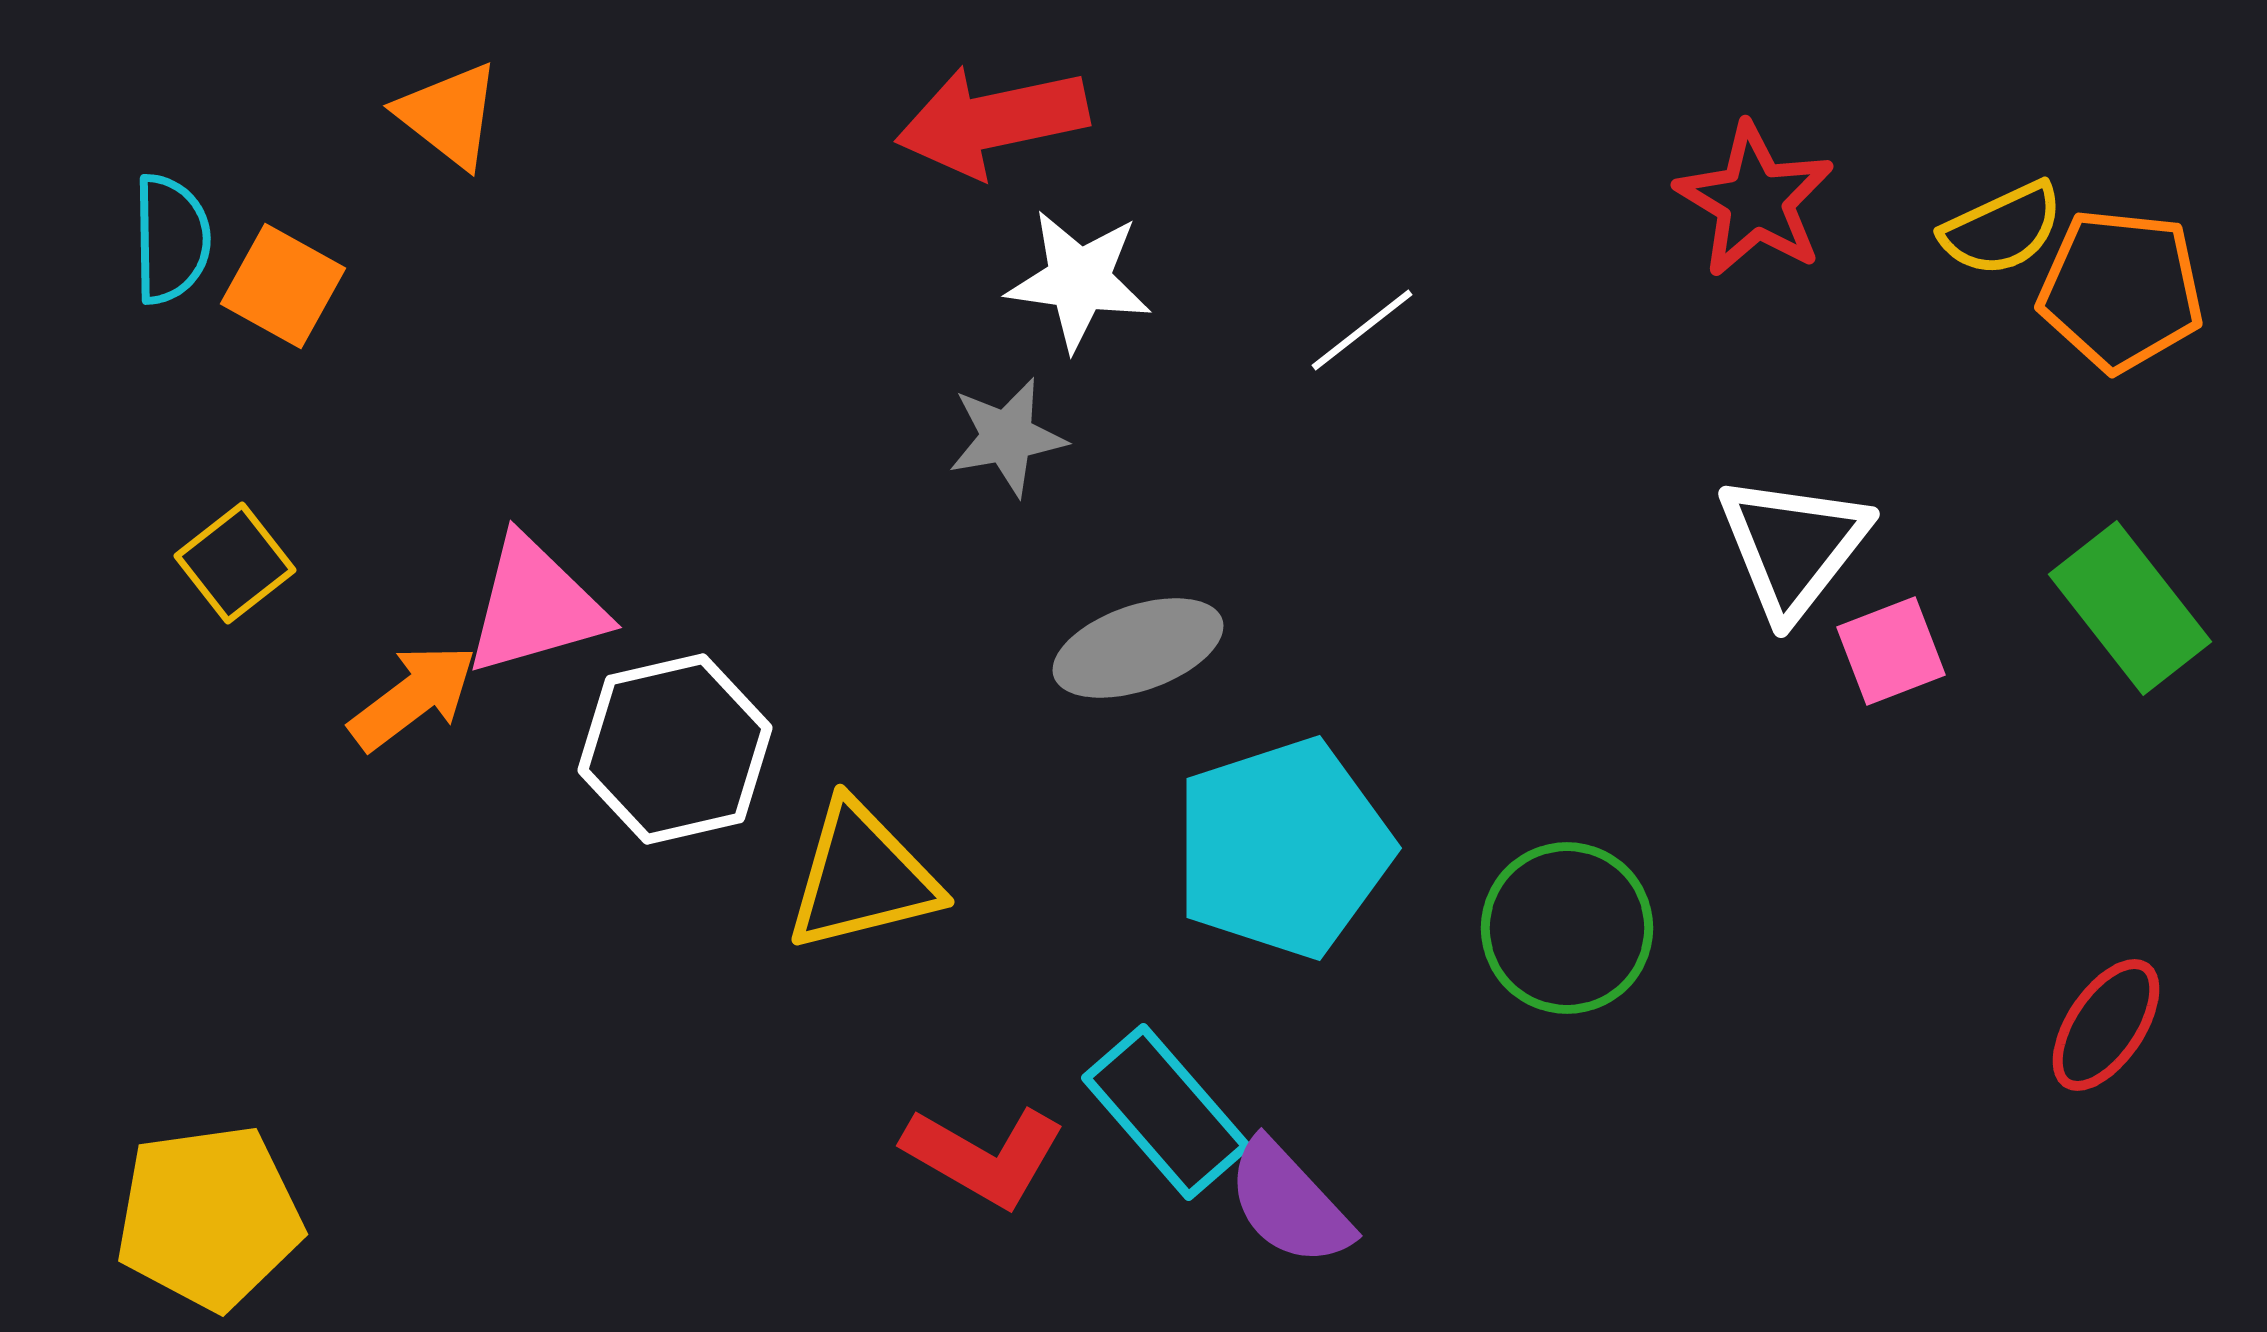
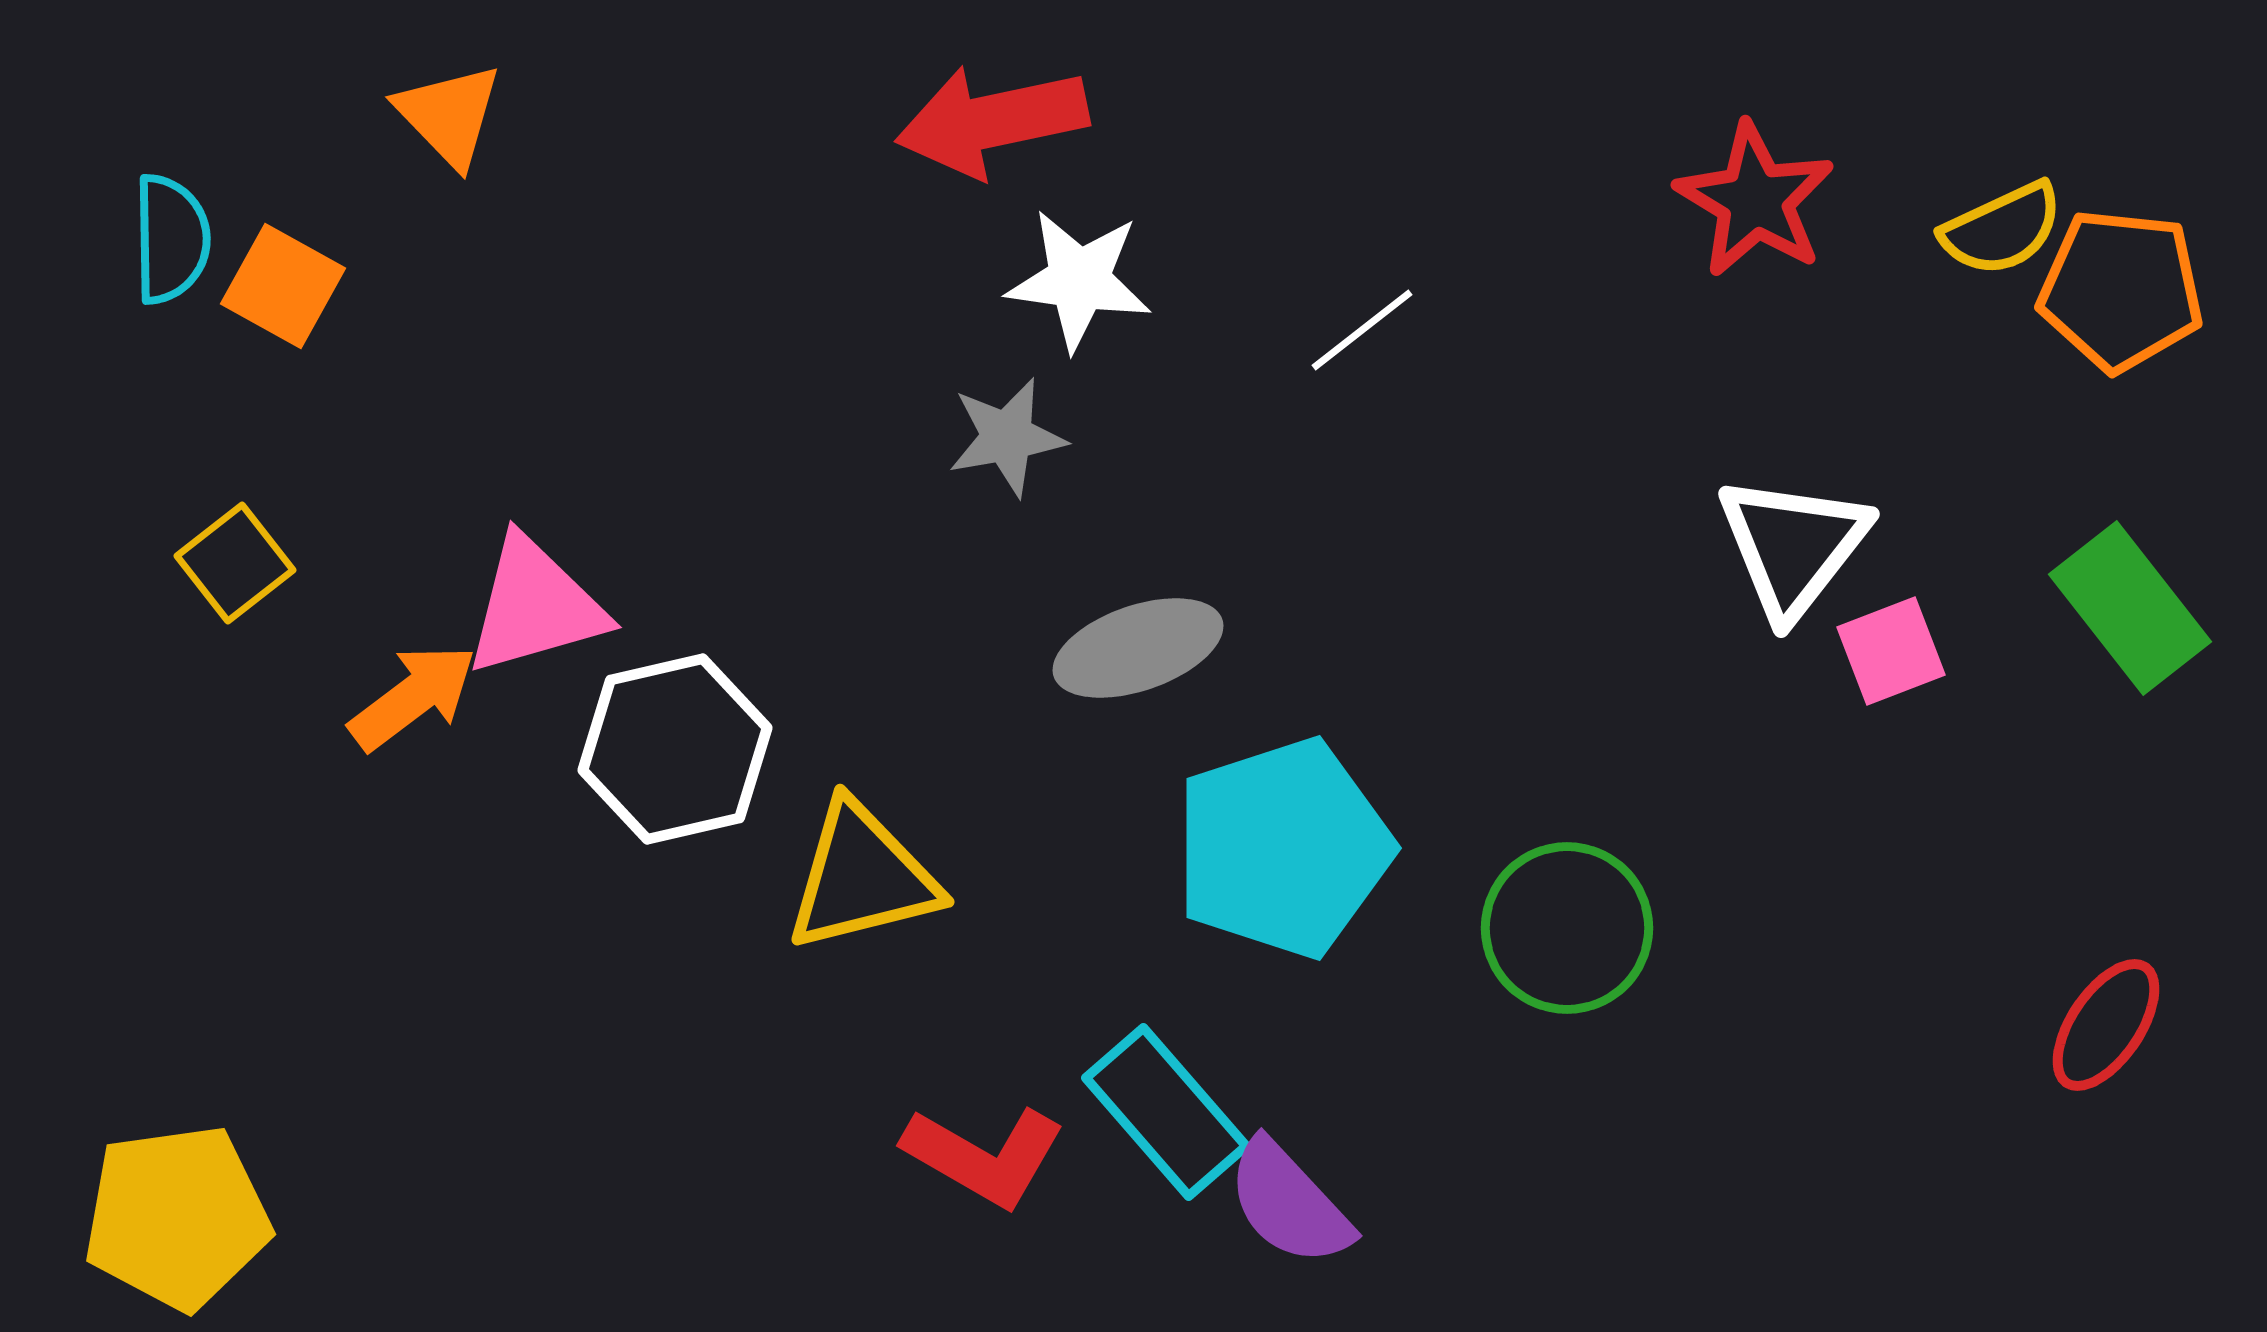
orange triangle: rotated 8 degrees clockwise
yellow pentagon: moved 32 px left
